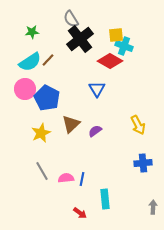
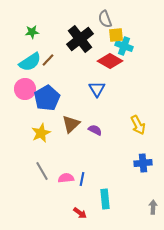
gray semicircle: moved 34 px right; rotated 12 degrees clockwise
blue pentagon: rotated 15 degrees clockwise
purple semicircle: moved 1 px up; rotated 64 degrees clockwise
